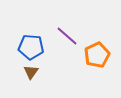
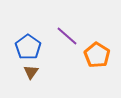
blue pentagon: moved 3 px left; rotated 30 degrees clockwise
orange pentagon: rotated 15 degrees counterclockwise
